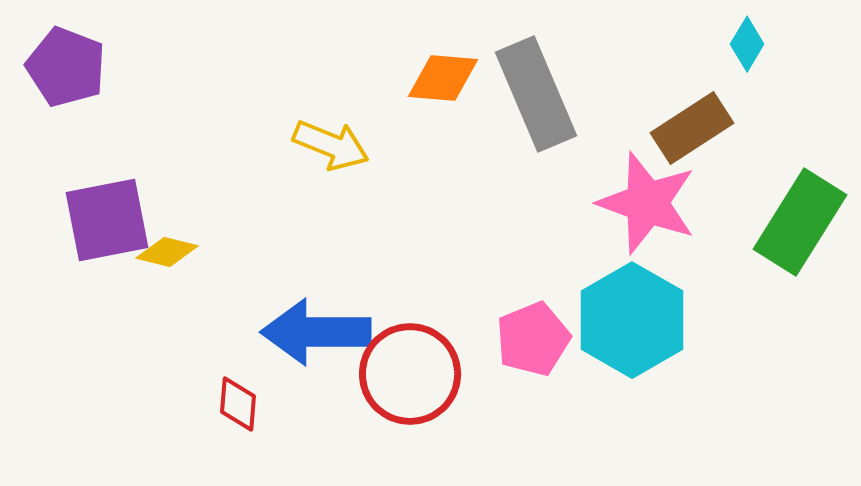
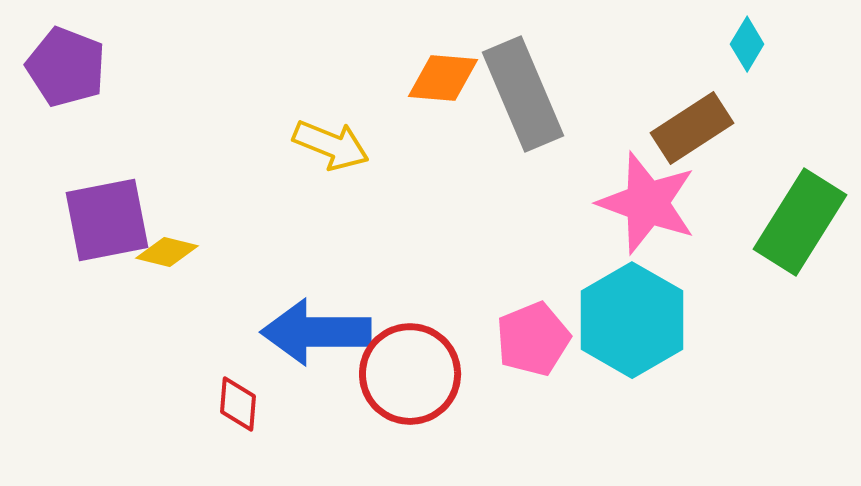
gray rectangle: moved 13 px left
